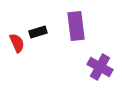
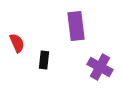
black rectangle: moved 6 px right, 28 px down; rotated 66 degrees counterclockwise
